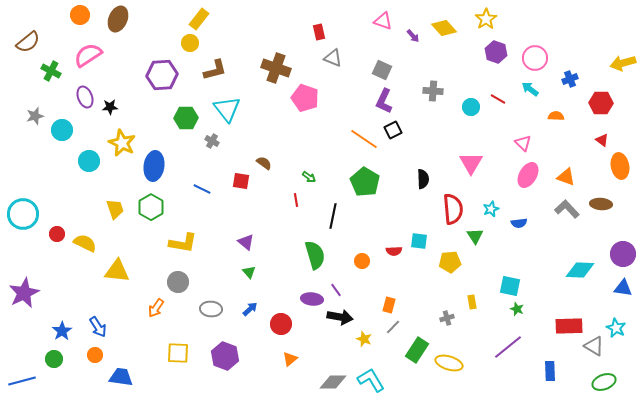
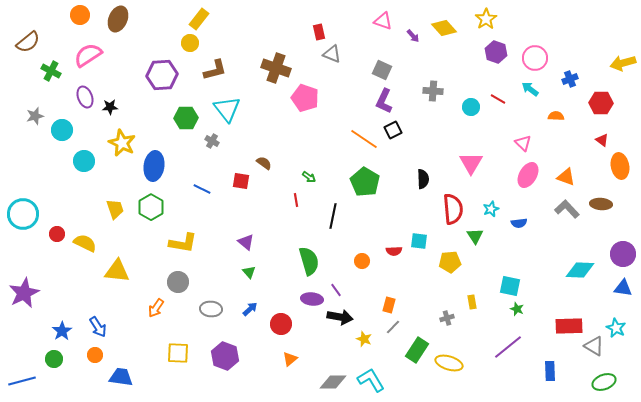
gray triangle at (333, 58): moved 1 px left, 4 px up
cyan circle at (89, 161): moved 5 px left
green semicircle at (315, 255): moved 6 px left, 6 px down
